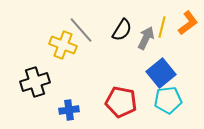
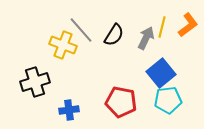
orange L-shape: moved 2 px down
black semicircle: moved 8 px left, 5 px down
